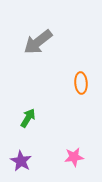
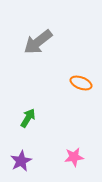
orange ellipse: rotated 65 degrees counterclockwise
purple star: rotated 15 degrees clockwise
